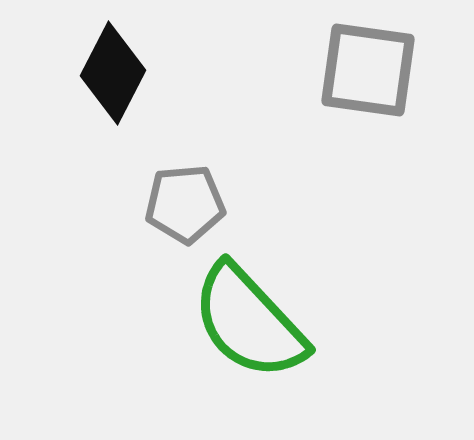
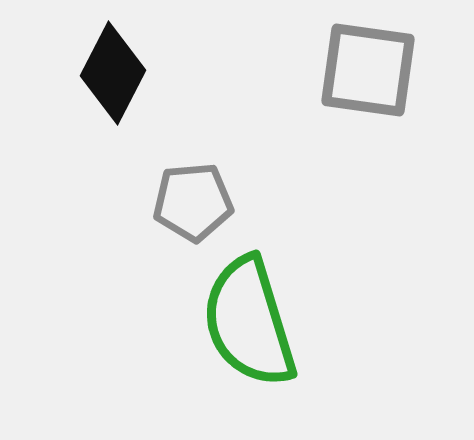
gray pentagon: moved 8 px right, 2 px up
green semicircle: rotated 26 degrees clockwise
